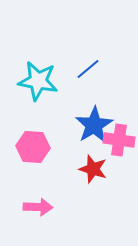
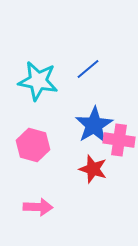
pink hexagon: moved 2 px up; rotated 12 degrees clockwise
